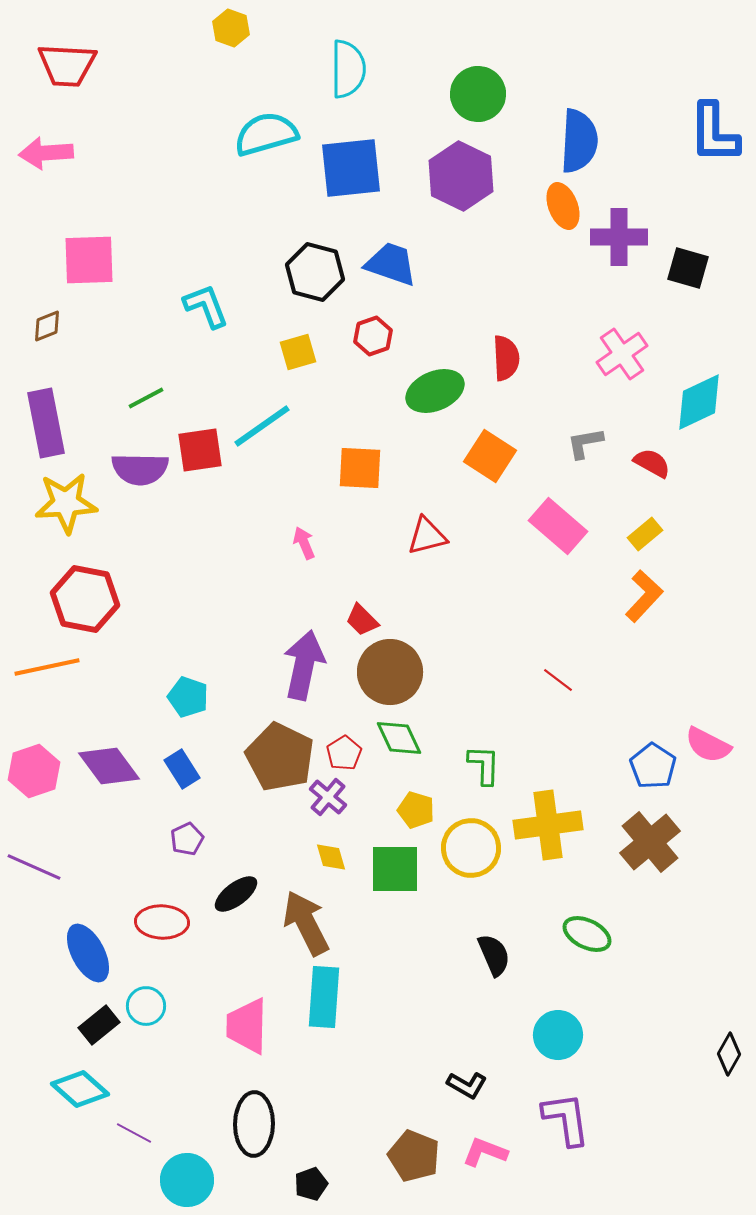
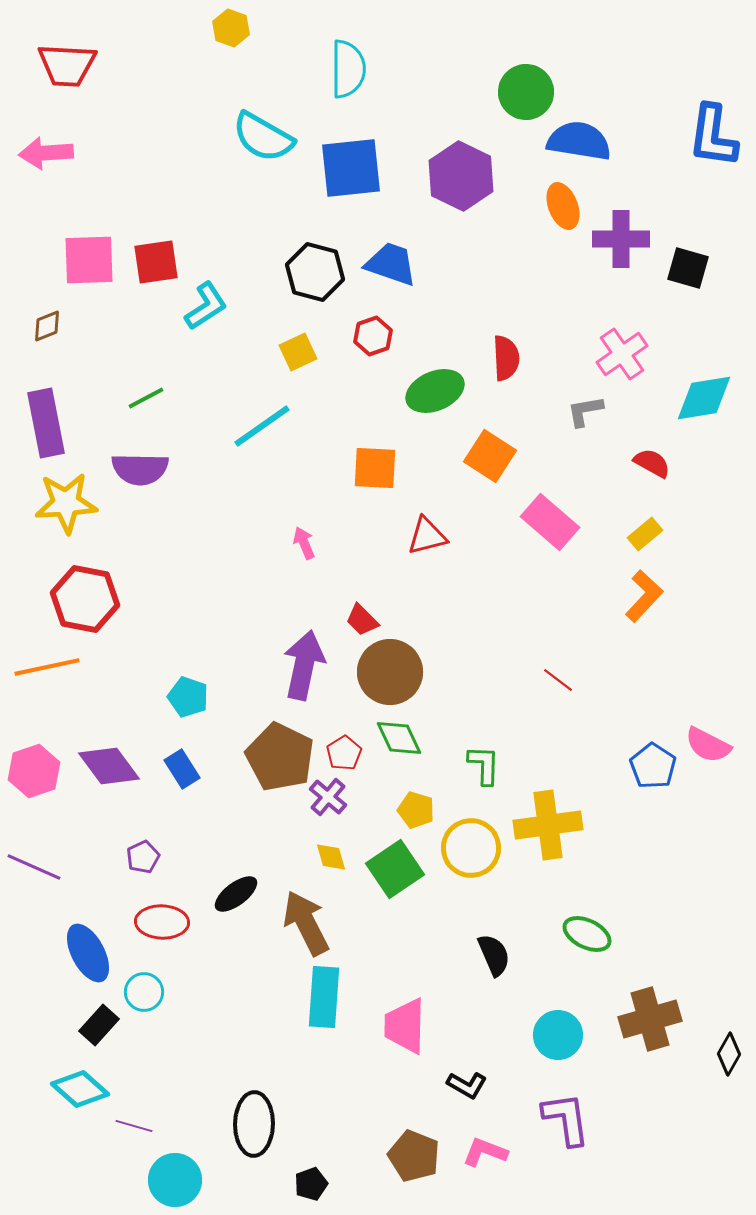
green circle at (478, 94): moved 48 px right, 2 px up
blue L-shape at (714, 133): moved 1 px left, 3 px down; rotated 8 degrees clockwise
cyan semicircle at (266, 134): moved 3 px left, 3 px down; rotated 134 degrees counterclockwise
blue semicircle at (579, 141): rotated 84 degrees counterclockwise
purple cross at (619, 237): moved 2 px right, 2 px down
cyan L-shape at (206, 306): rotated 78 degrees clockwise
yellow square at (298, 352): rotated 9 degrees counterclockwise
cyan diamond at (699, 402): moved 5 px right, 4 px up; rotated 16 degrees clockwise
gray L-shape at (585, 443): moved 32 px up
red square at (200, 450): moved 44 px left, 188 px up
orange square at (360, 468): moved 15 px right
pink rectangle at (558, 526): moved 8 px left, 4 px up
purple pentagon at (187, 839): moved 44 px left, 18 px down
brown cross at (650, 842): moved 177 px down; rotated 24 degrees clockwise
green square at (395, 869): rotated 34 degrees counterclockwise
cyan circle at (146, 1006): moved 2 px left, 14 px up
black rectangle at (99, 1025): rotated 9 degrees counterclockwise
pink trapezoid at (247, 1026): moved 158 px right
purple line at (134, 1133): moved 7 px up; rotated 12 degrees counterclockwise
cyan circle at (187, 1180): moved 12 px left
